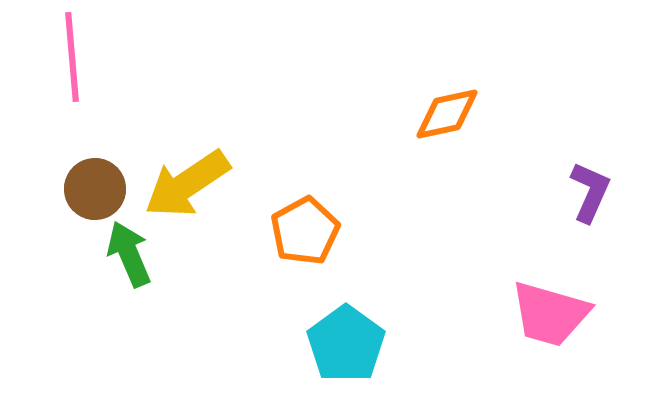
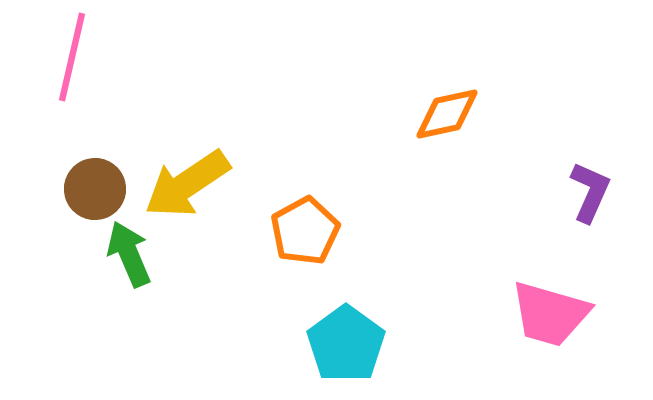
pink line: rotated 18 degrees clockwise
